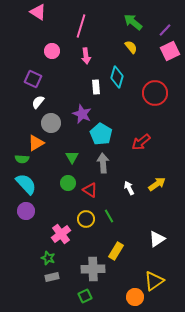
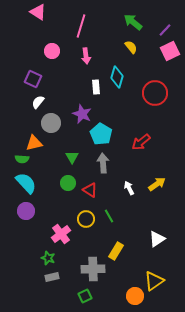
orange triangle: moved 2 px left; rotated 18 degrees clockwise
cyan semicircle: moved 1 px up
orange circle: moved 1 px up
